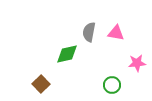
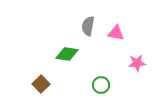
gray semicircle: moved 1 px left, 6 px up
green diamond: rotated 20 degrees clockwise
green circle: moved 11 px left
